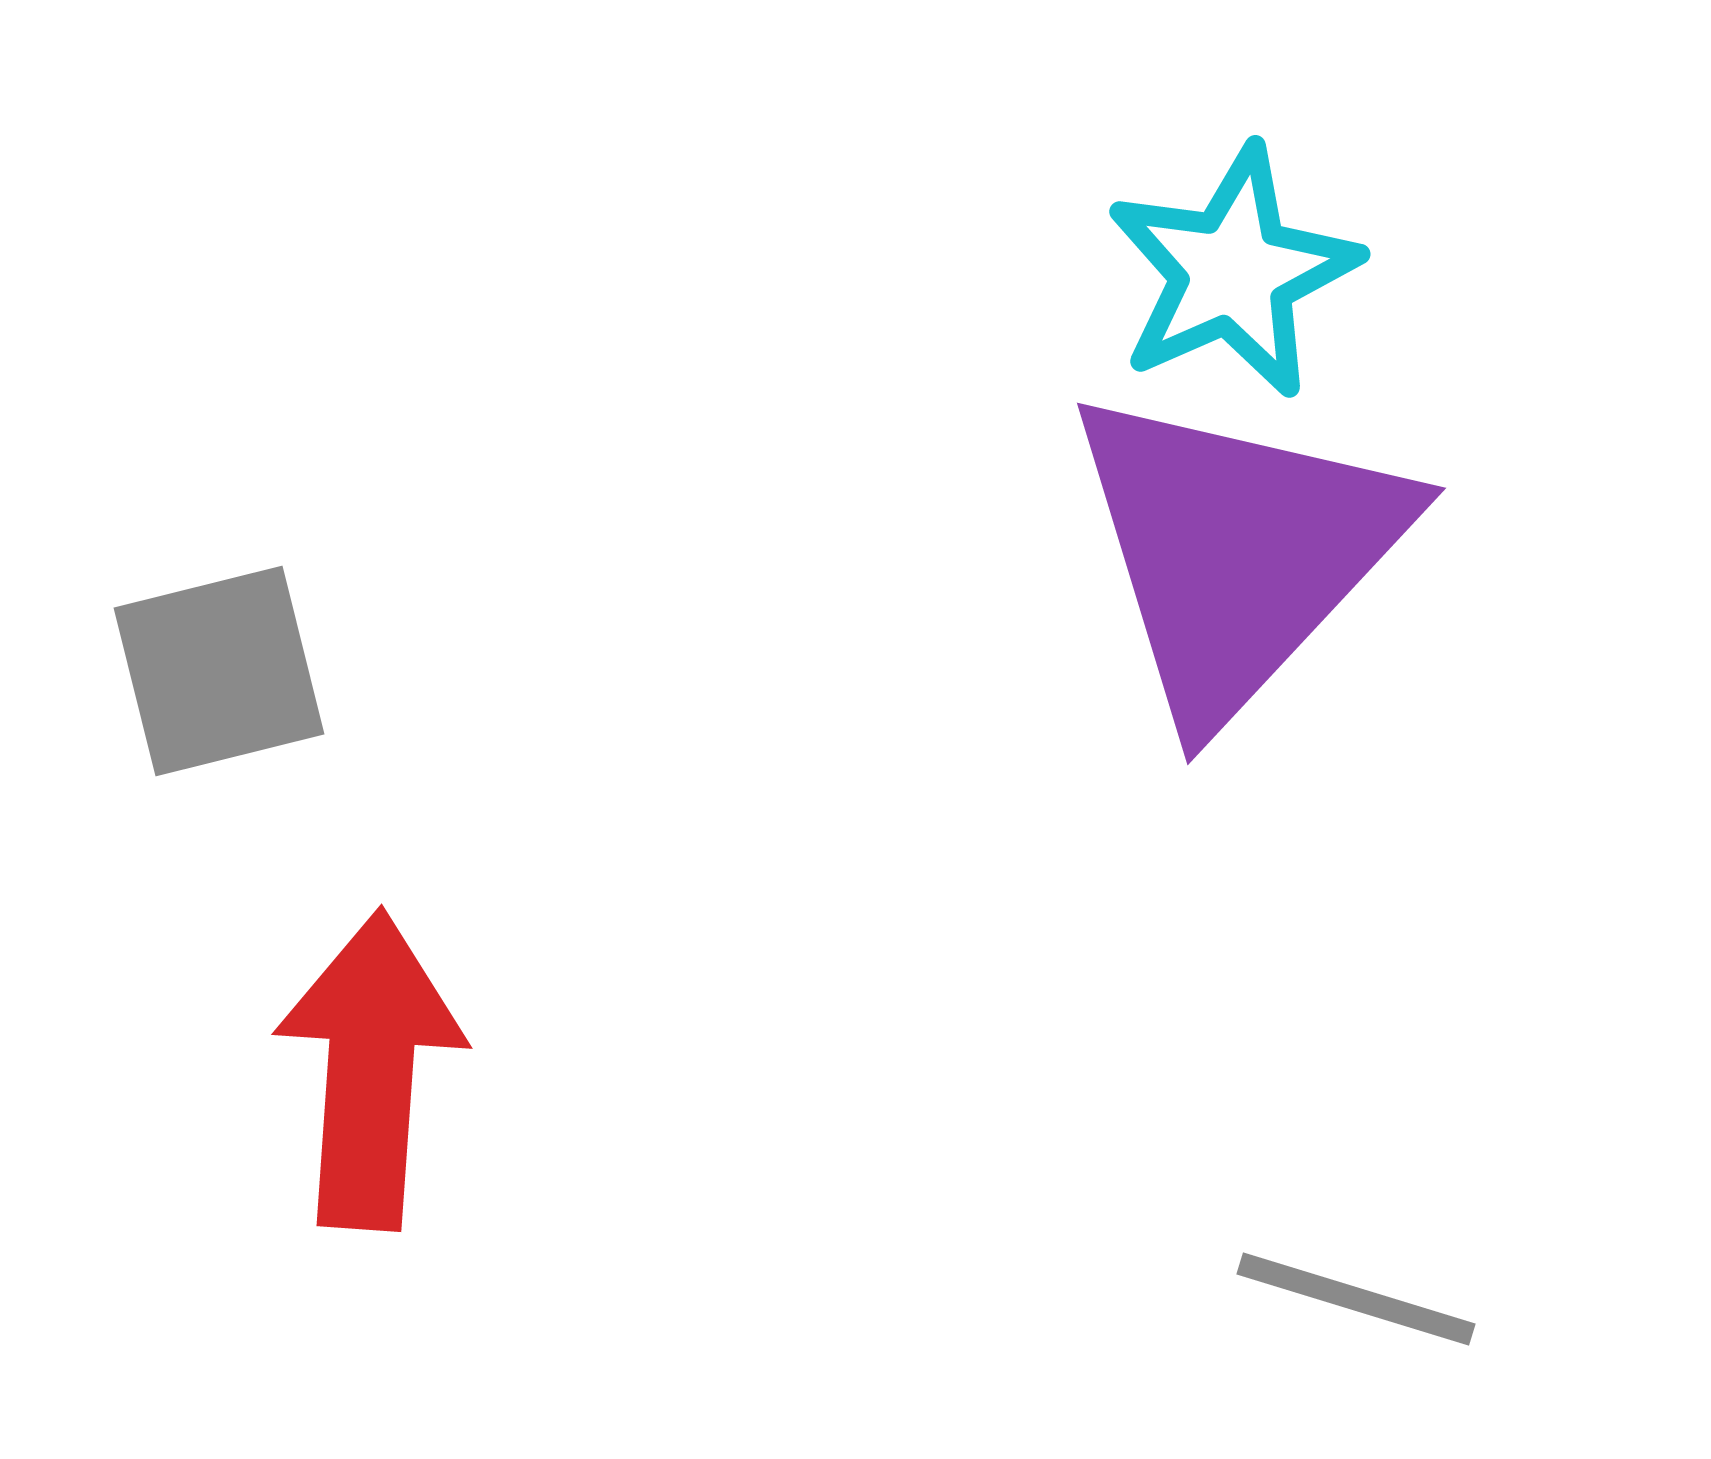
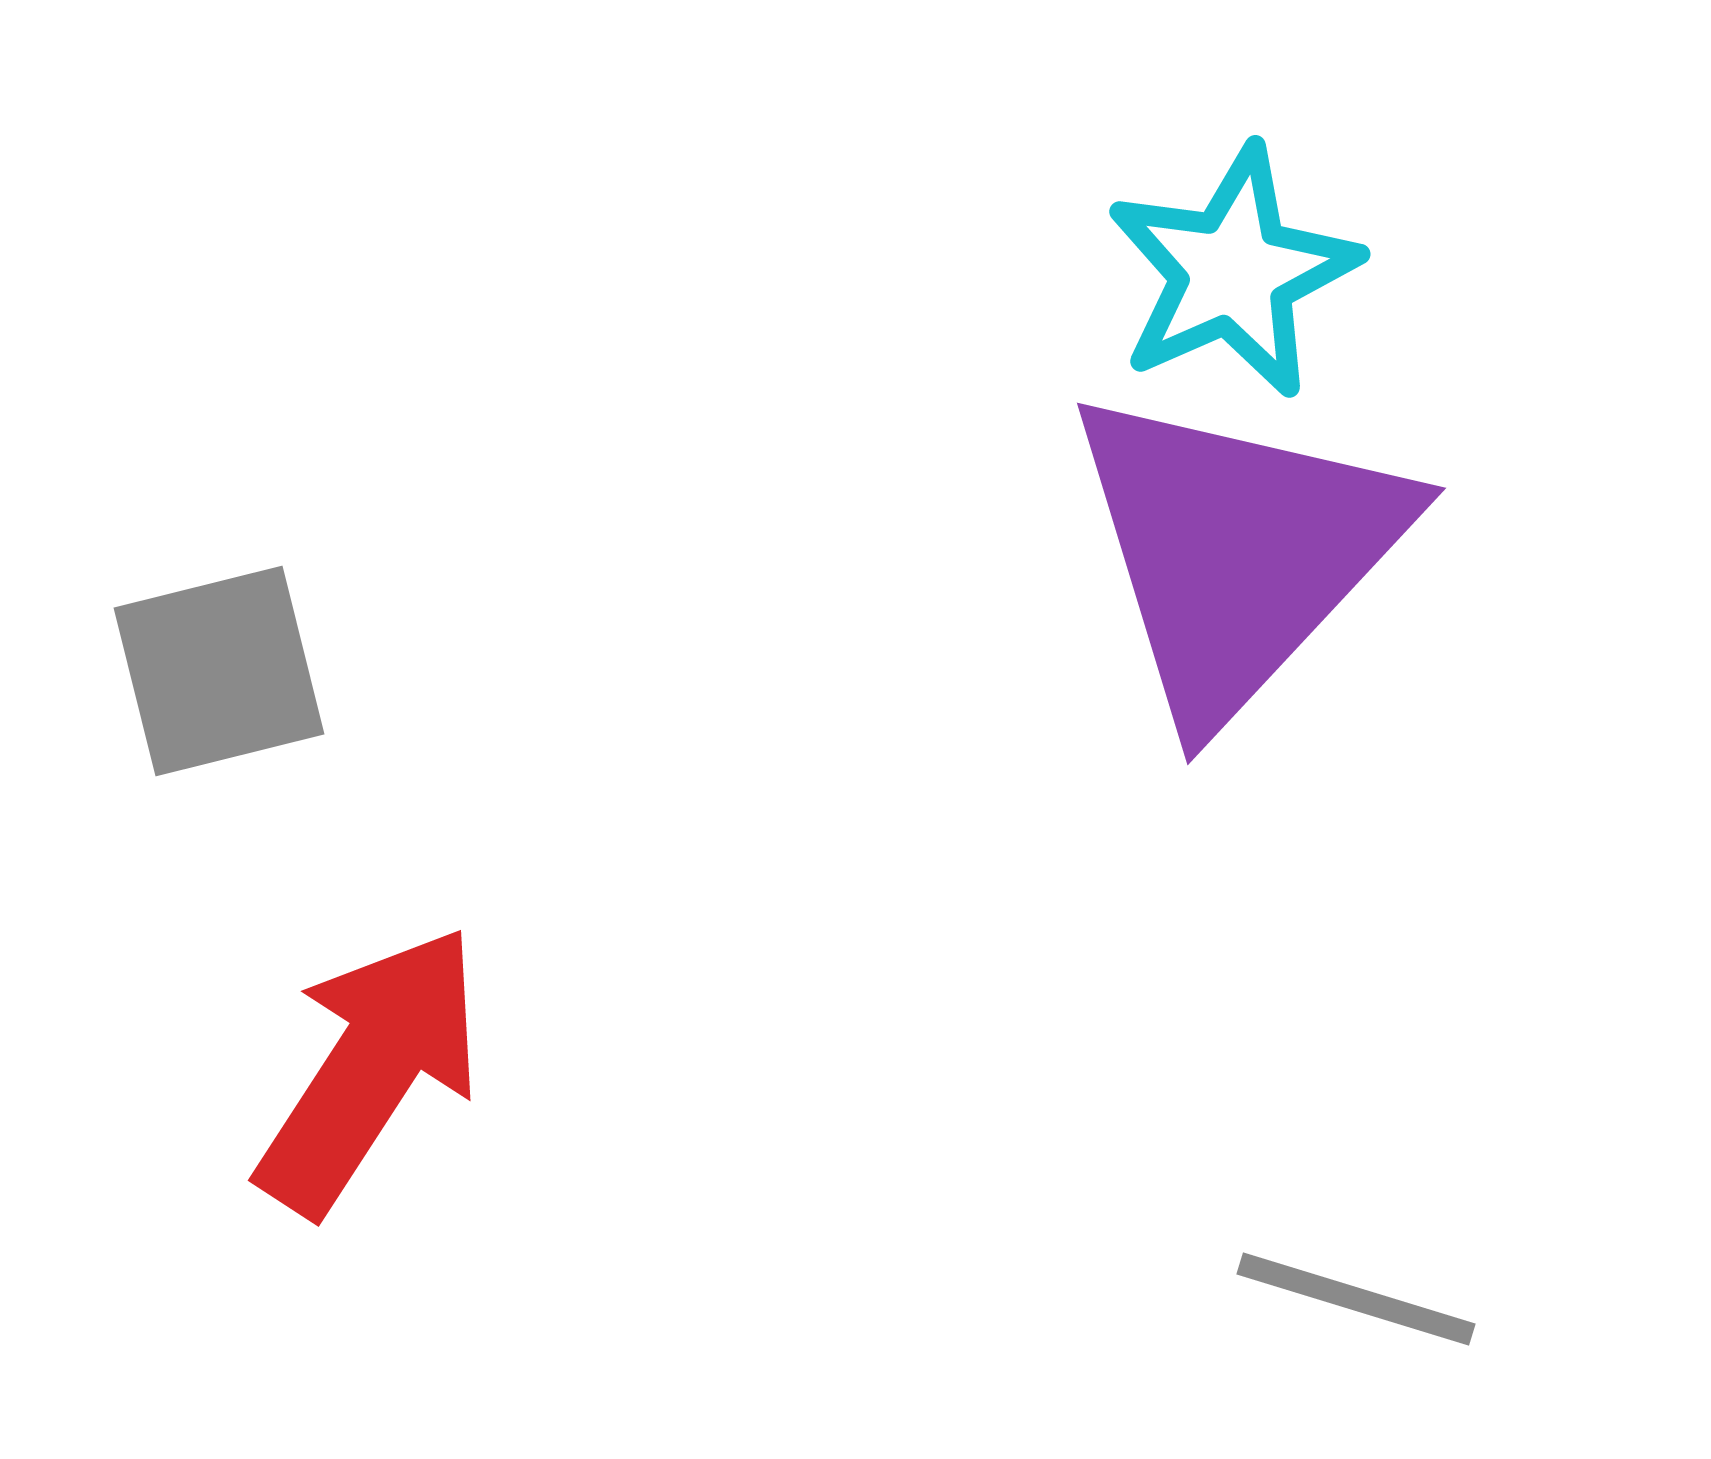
red arrow: rotated 29 degrees clockwise
